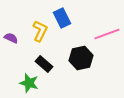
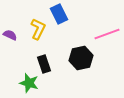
blue rectangle: moved 3 px left, 4 px up
yellow L-shape: moved 2 px left, 2 px up
purple semicircle: moved 1 px left, 3 px up
black rectangle: rotated 30 degrees clockwise
